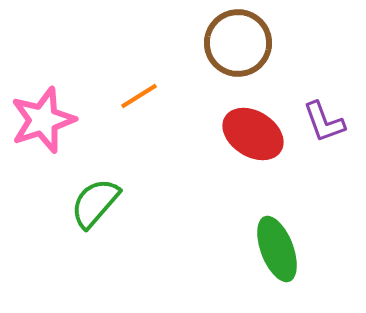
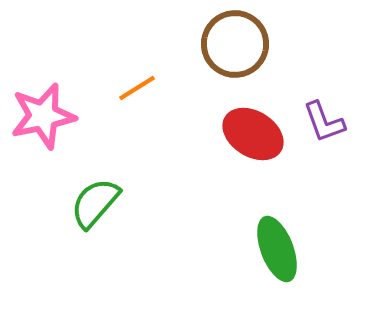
brown circle: moved 3 px left, 1 px down
orange line: moved 2 px left, 8 px up
pink star: moved 4 px up; rotated 6 degrees clockwise
